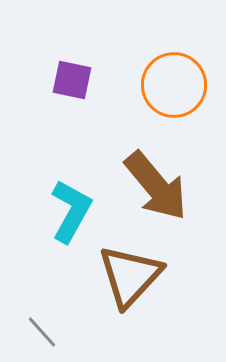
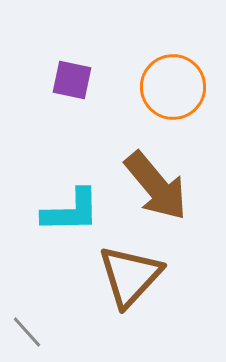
orange circle: moved 1 px left, 2 px down
cyan L-shape: rotated 60 degrees clockwise
gray line: moved 15 px left
